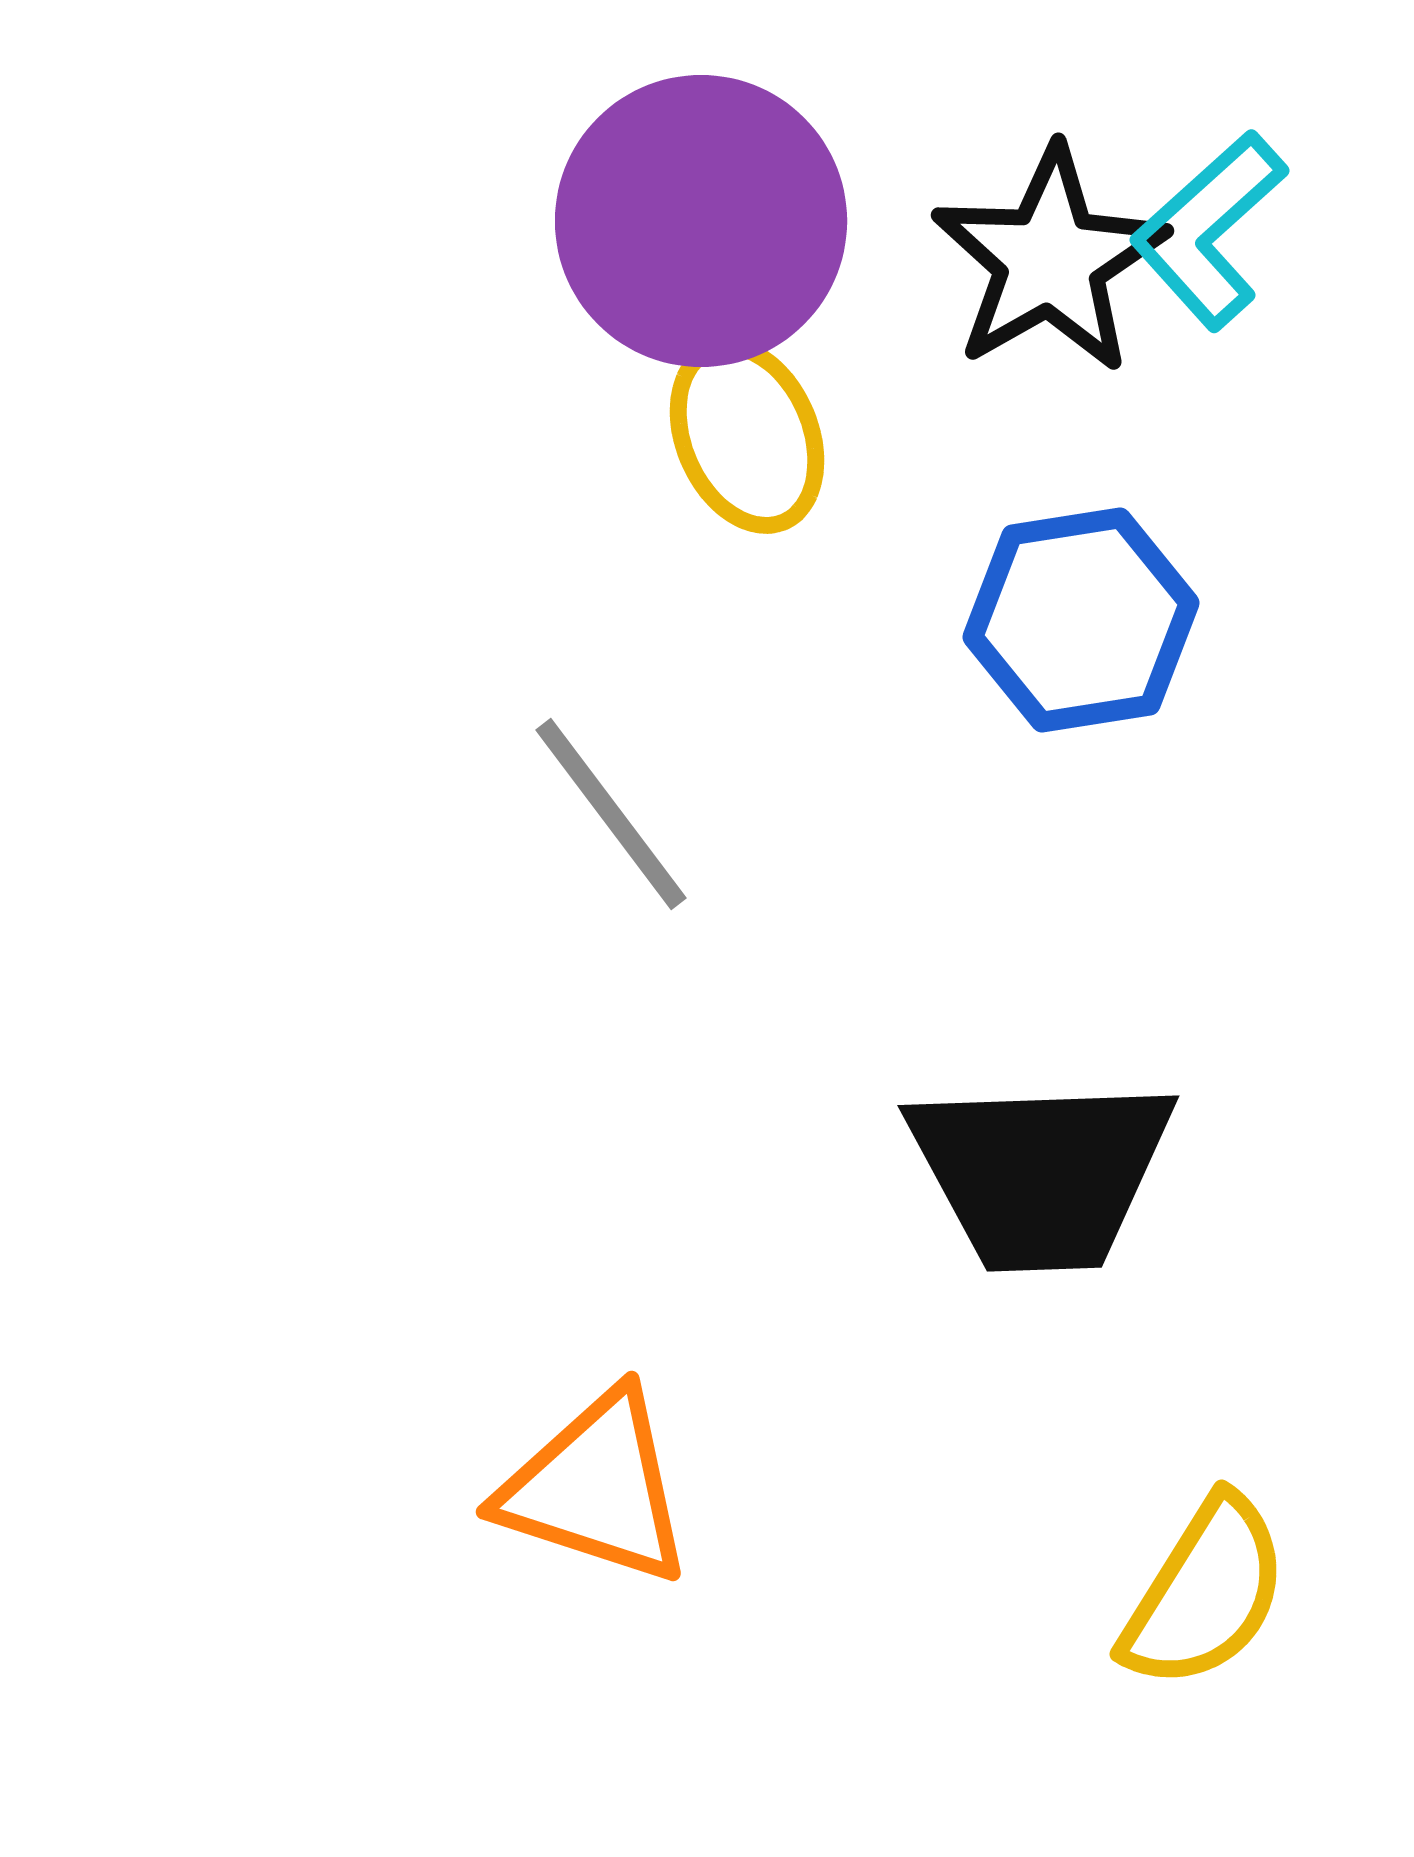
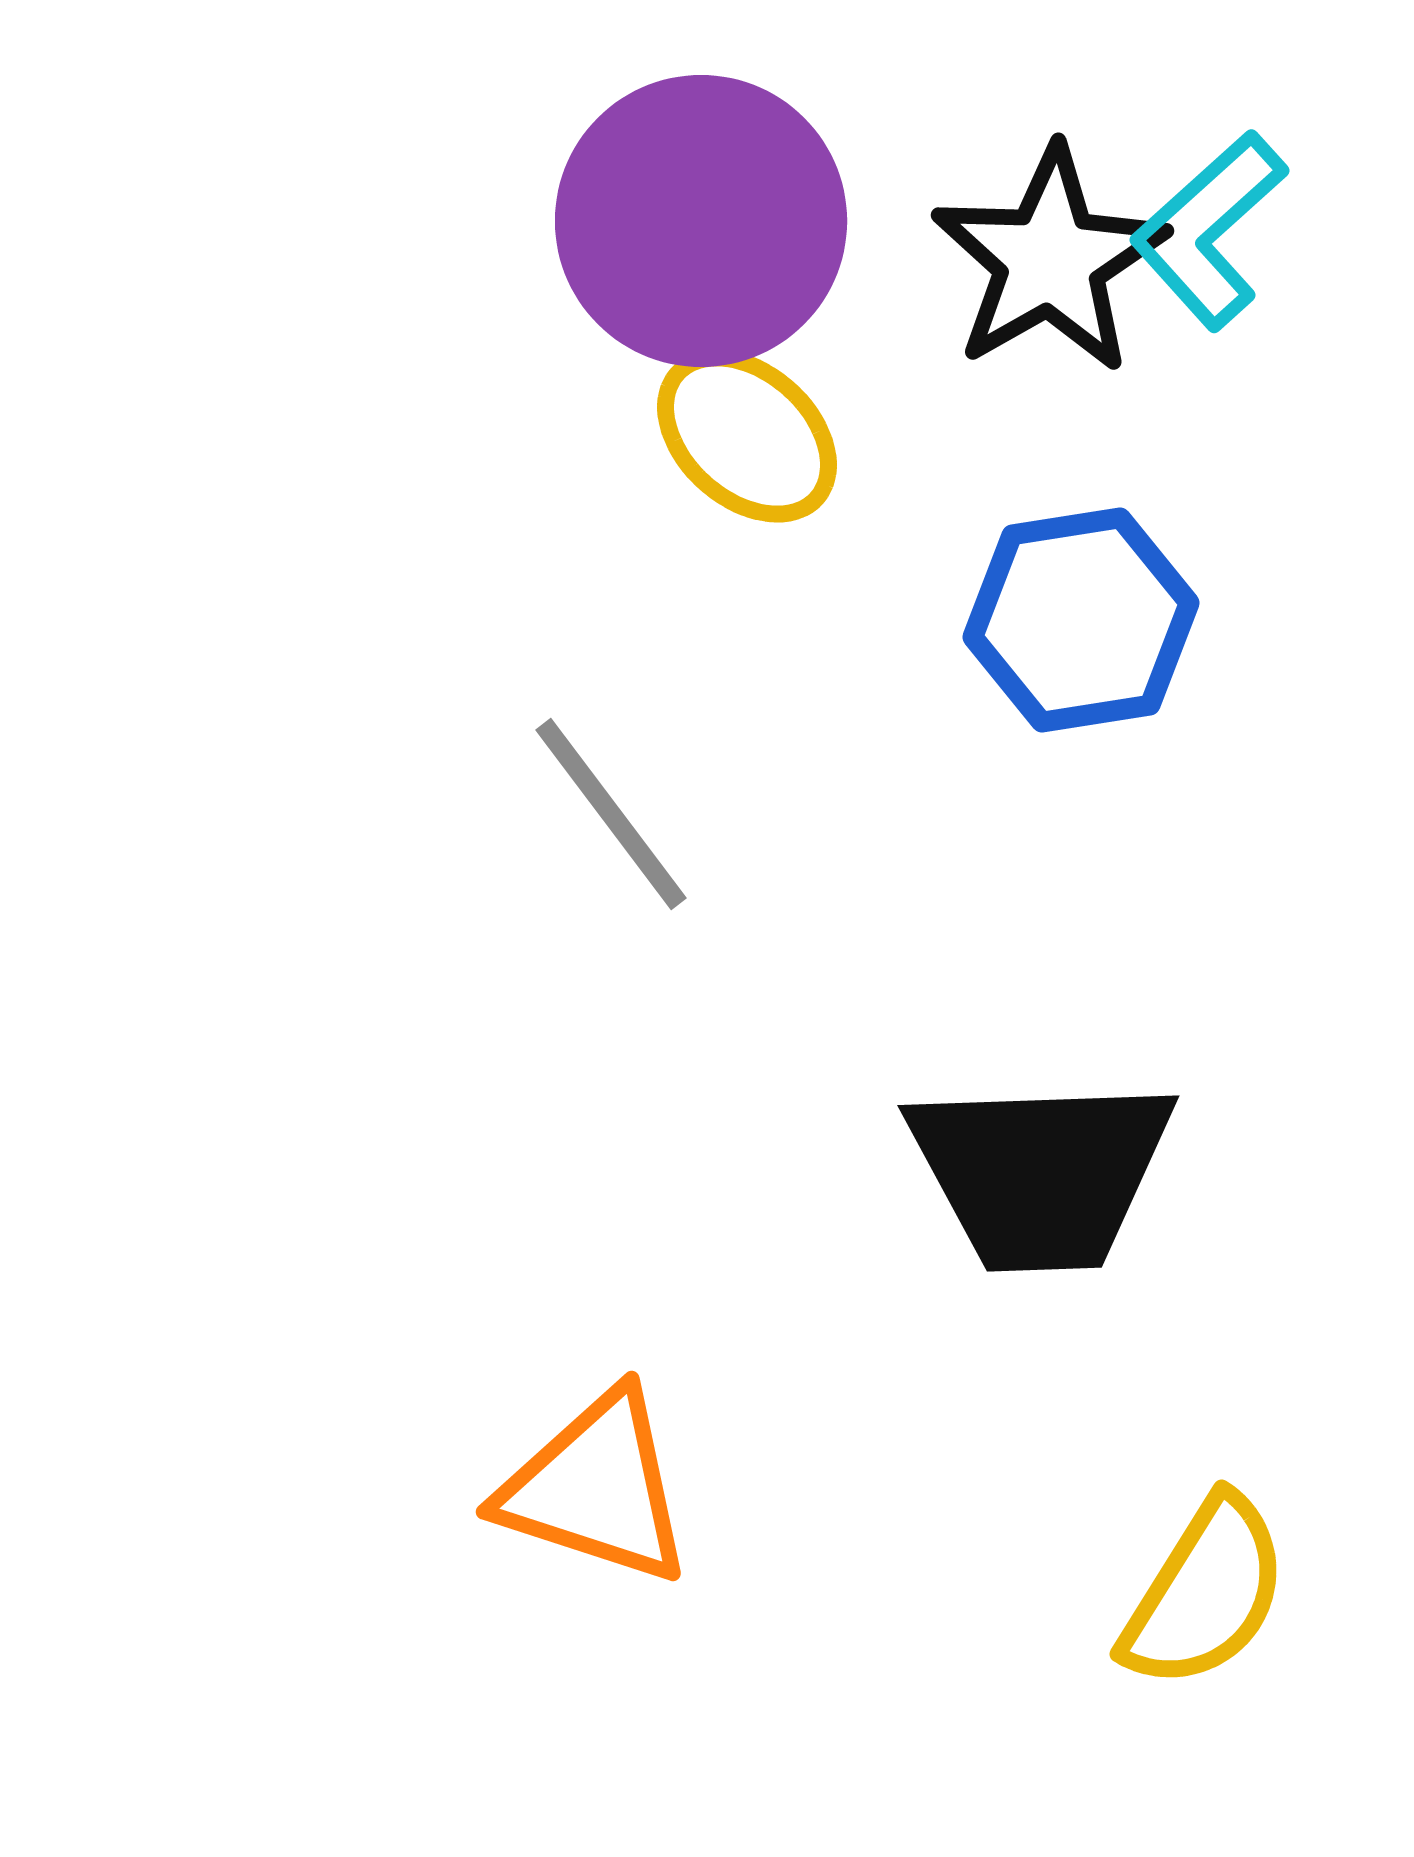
yellow ellipse: rotated 25 degrees counterclockwise
